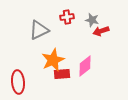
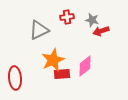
red ellipse: moved 3 px left, 4 px up
